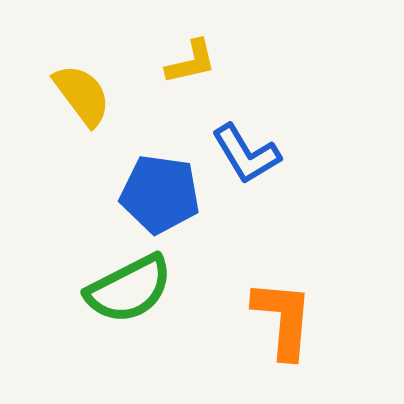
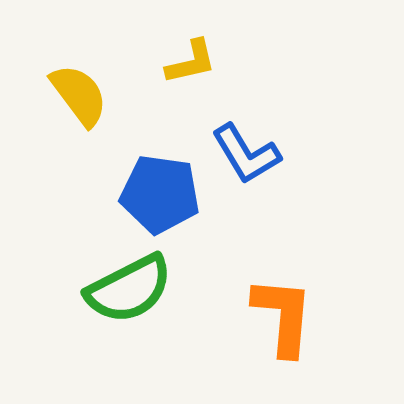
yellow semicircle: moved 3 px left
orange L-shape: moved 3 px up
